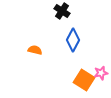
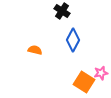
orange square: moved 2 px down
